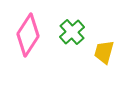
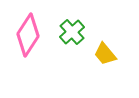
yellow trapezoid: moved 1 px right, 2 px down; rotated 55 degrees counterclockwise
